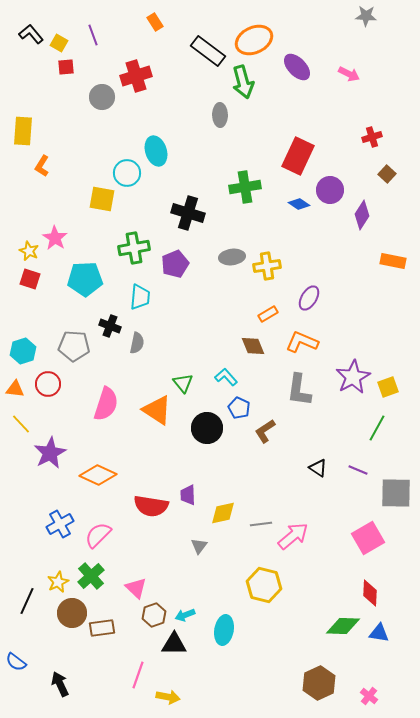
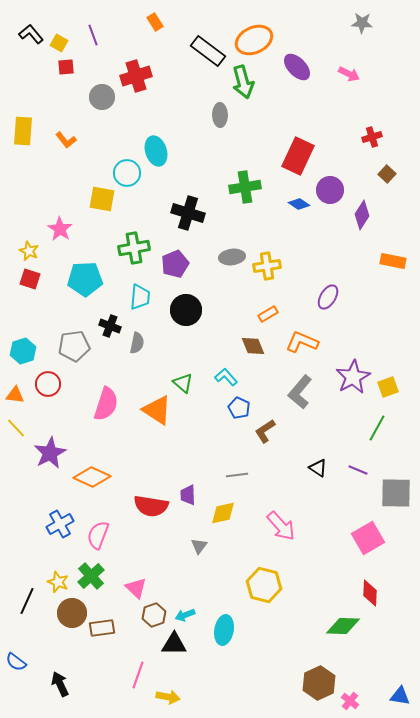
gray star at (366, 16): moved 4 px left, 7 px down
orange L-shape at (42, 166): moved 24 px right, 26 px up; rotated 70 degrees counterclockwise
pink star at (55, 238): moved 5 px right, 9 px up
purple ellipse at (309, 298): moved 19 px right, 1 px up
gray pentagon at (74, 346): rotated 12 degrees counterclockwise
green triangle at (183, 383): rotated 10 degrees counterclockwise
orange triangle at (15, 389): moved 6 px down
gray L-shape at (299, 390): moved 1 px right, 2 px down; rotated 32 degrees clockwise
yellow line at (21, 424): moved 5 px left, 4 px down
black circle at (207, 428): moved 21 px left, 118 px up
orange diamond at (98, 475): moved 6 px left, 2 px down
gray line at (261, 524): moved 24 px left, 49 px up
pink semicircle at (98, 535): rotated 24 degrees counterclockwise
pink arrow at (293, 536): moved 12 px left, 10 px up; rotated 88 degrees clockwise
yellow star at (58, 582): rotated 25 degrees counterclockwise
blue triangle at (379, 633): moved 21 px right, 63 px down
pink cross at (369, 696): moved 19 px left, 5 px down
